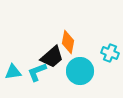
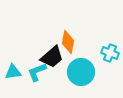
cyan circle: moved 1 px right, 1 px down
